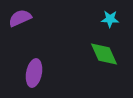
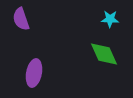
purple semicircle: moved 1 px right, 1 px down; rotated 85 degrees counterclockwise
